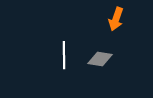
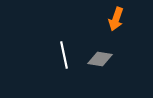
white line: rotated 12 degrees counterclockwise
